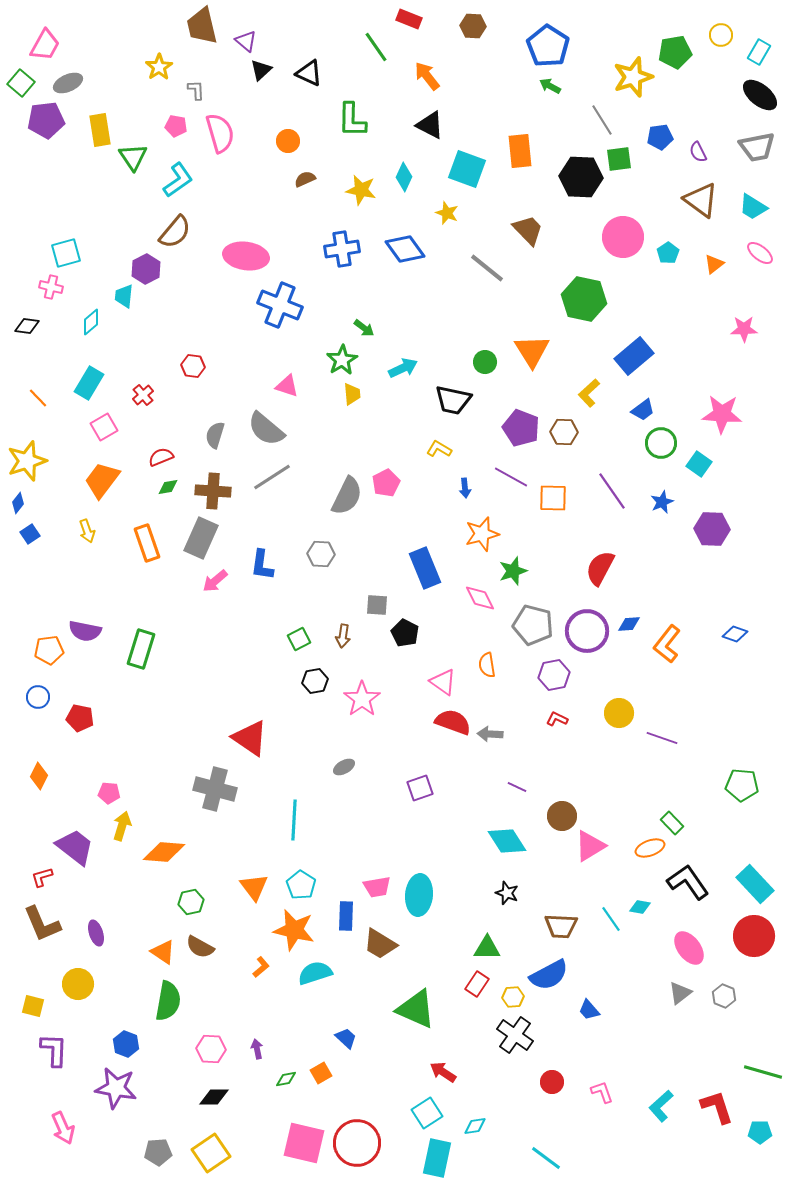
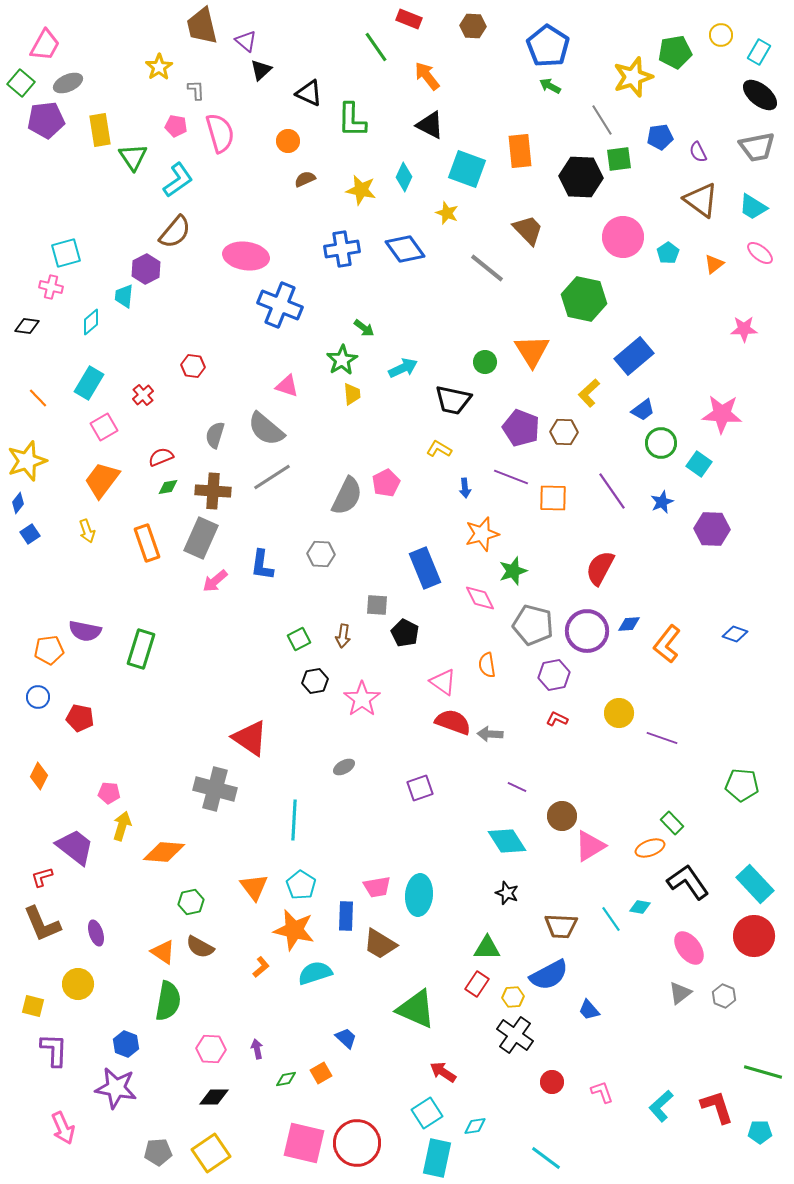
black triangle at (309, 73): moved 20 px down
purple line at (511, 477): rotated 8 degrees counterclockwise
